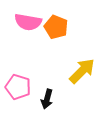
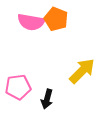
pink semicircle: moved 3 px right
orange pentagon: moved 8 px up
pink pentagon: rotated 25 degrees counterclockwise
